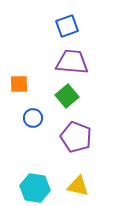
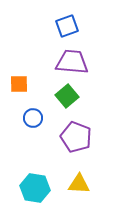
yellow triangle: moved 1 px right, 2 px up; rotated 10 degrees counterclockwise
